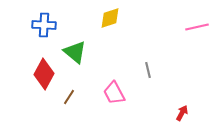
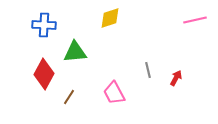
pink line: moved 2 px left, 7 px up
green triangle: rotated 45 degrees counterclockwise
red arrow: moved 6 px left, 35 px up
